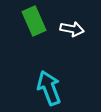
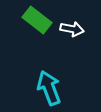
green rectangle: moved 3 px right, 1 px up; rotated 28 degrees counterclockwise
